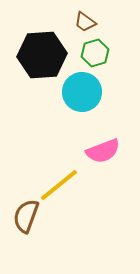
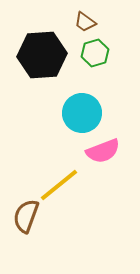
cyan circle: moved 21 px down
